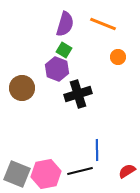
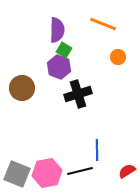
purple semicircle: moved 8 px left, 6 px down; rotated 15 degrees counterclockwise
purple hexagon: moved 2 px right, 2 px up
pink hexagon: moved 1 px right, 1 px up
